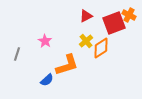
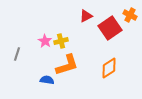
orange cross: moved 1 px right
red square: moved 4 px left, 5 px down; rotated 15 degrees counterclockwise
yellow cross: moved 25 px left; rotated 24 degrees clockwise
orange diamond: moved 8 px right, 20 px down
blue semicircle: rotated 128 degrees counterclockwise
